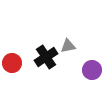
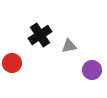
gray triangle: moved 1 px right
black cross: moved 6 px left, 22 px up
